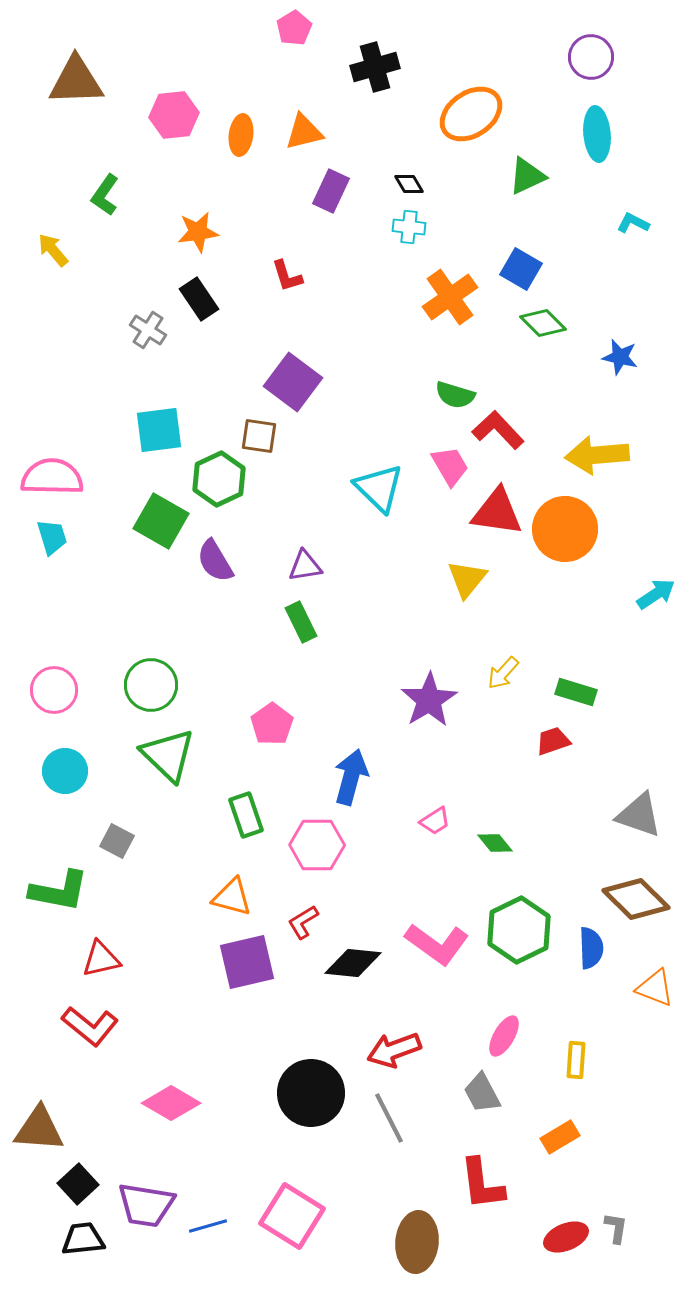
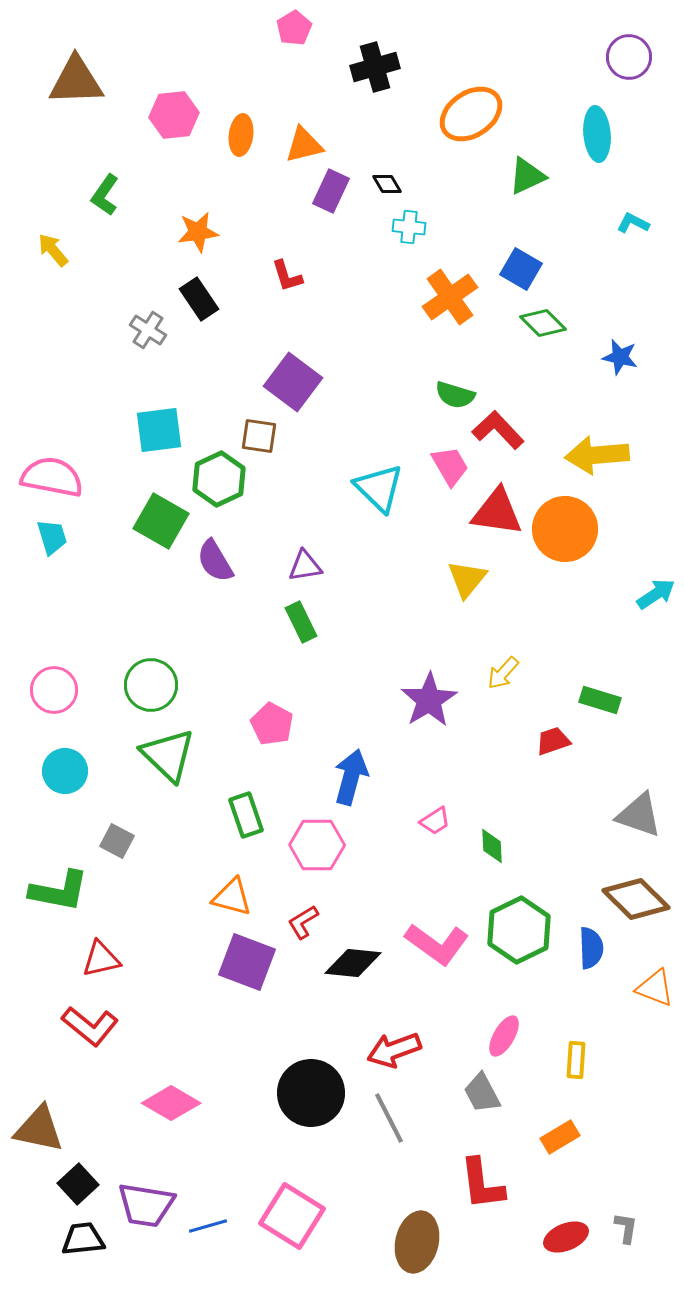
purple circle at (591, 57): moved 38 px right
orange triangle at (304, 132): moved 13 px down
black diamond at (409, 184): moved 22 px left
pink semicircle at (52, 477): rotated 10 degrees clockwise
green rectangle at (576, 692): moved 24 px right, 8 px down
pink pentagon at (272, 724): rotated 9 degrees counterclockwise
green diamond at (495, 843): moved 3 px left, 3 px down; rotated 36 degrees clockwise
purple square at (247, 962): rotated 34 degrees clockwise
brown triangle at (39, 1129): rotated 8 degrees clockwise
gray L-shape at (616, 1228): moved 10 px right
brown ellipse at (417, 1242): rotated 8 degrees clockwise
